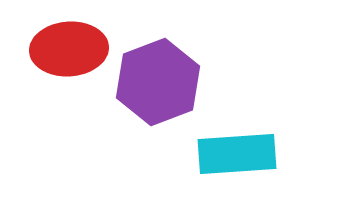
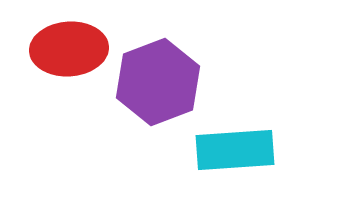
cyan rectangle: moved 2 px left, 4 px up
